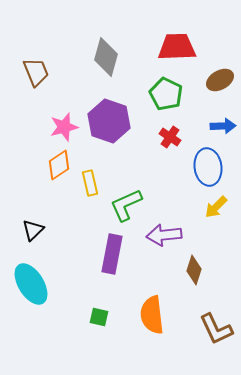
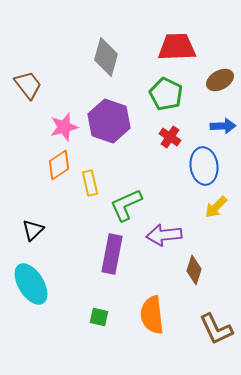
brown trapezoid: moved 8 px left, 13 px down; rotated 16 degrees counterclockwise
blue ellipse: moved 4 px left, 1 px up
